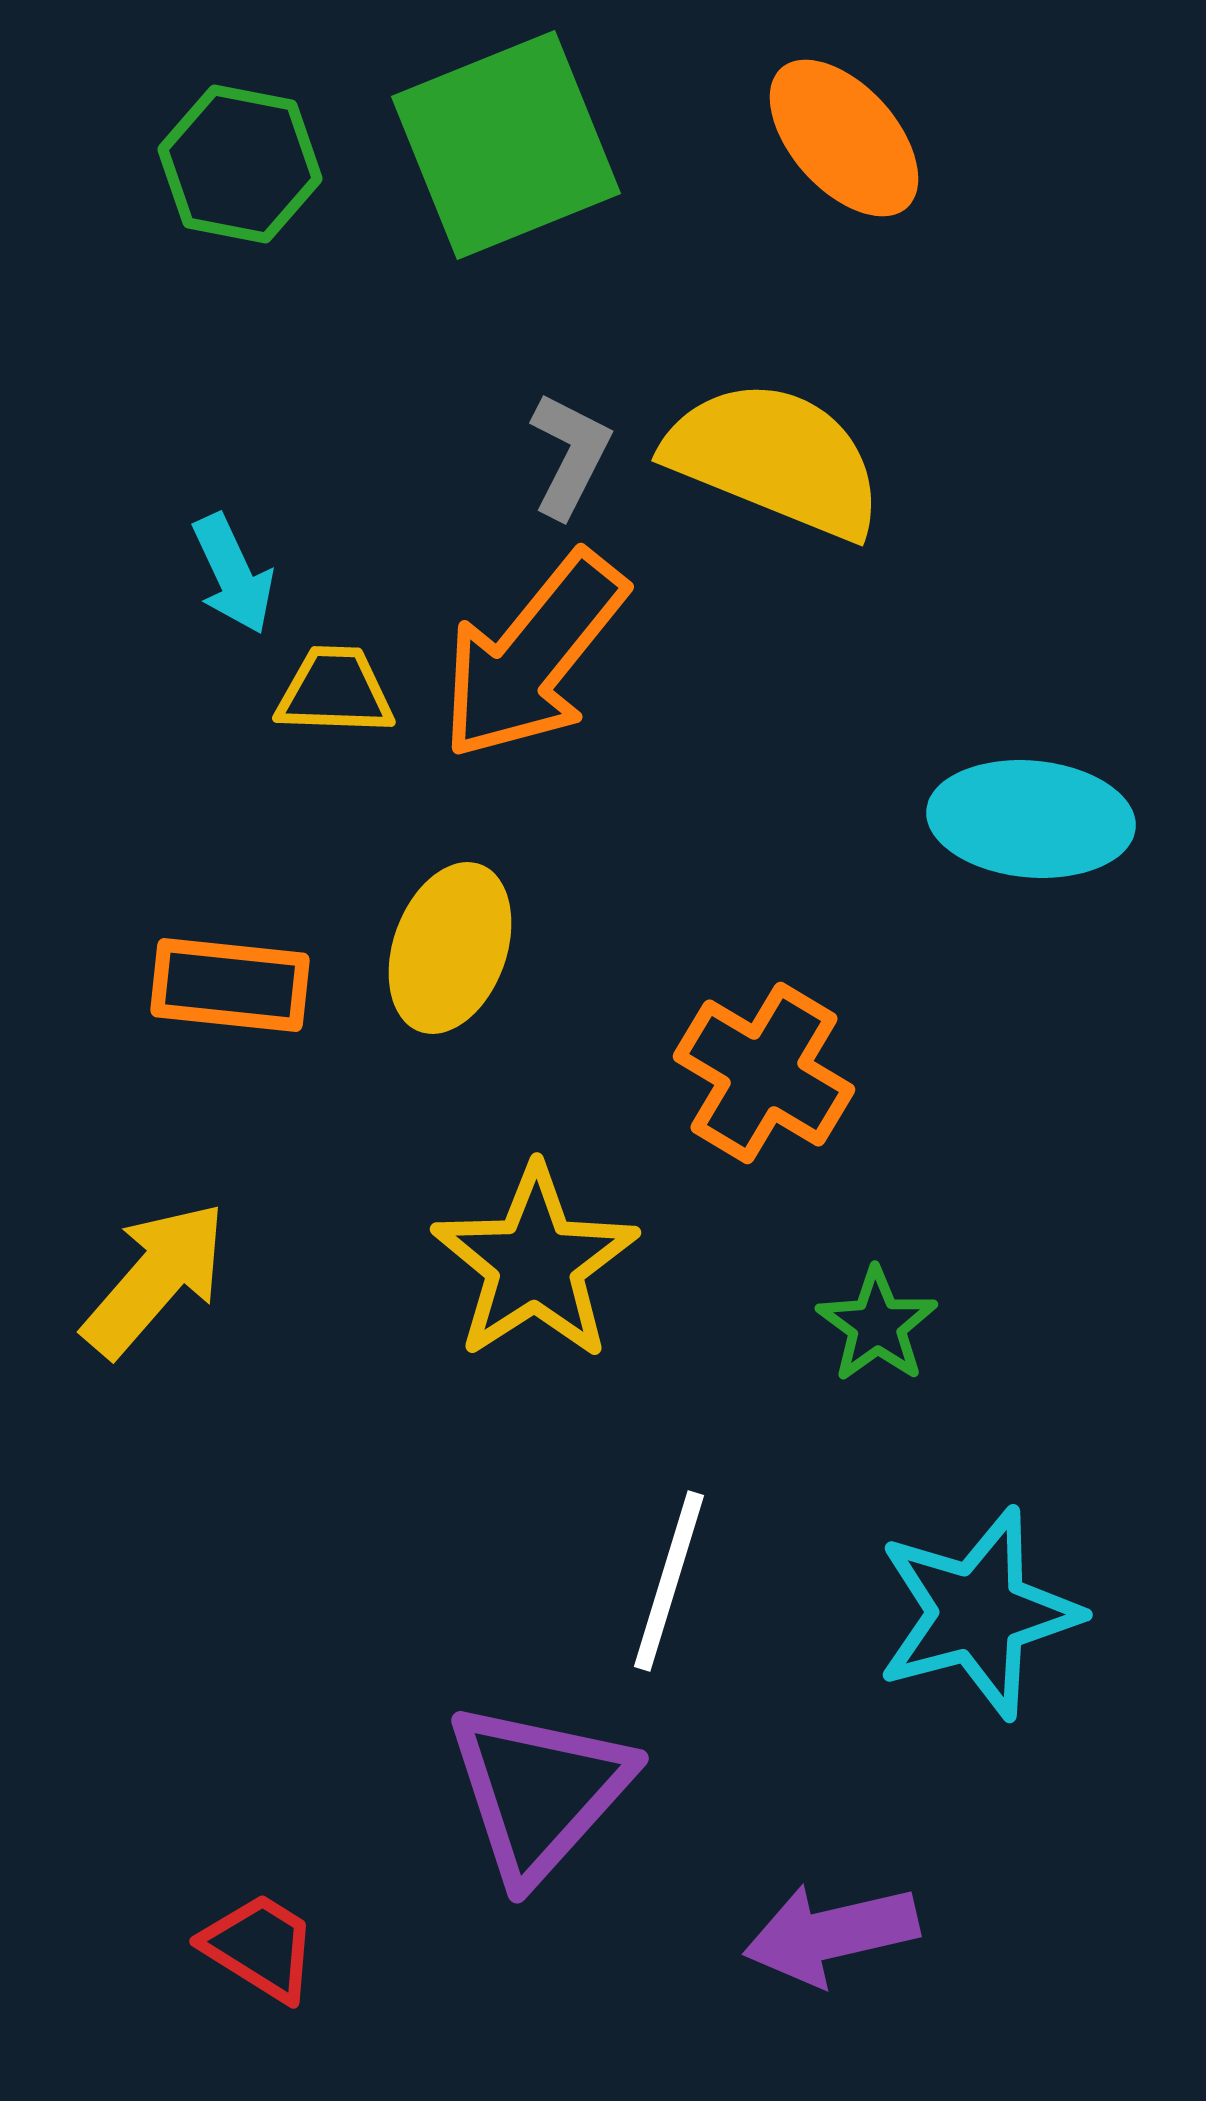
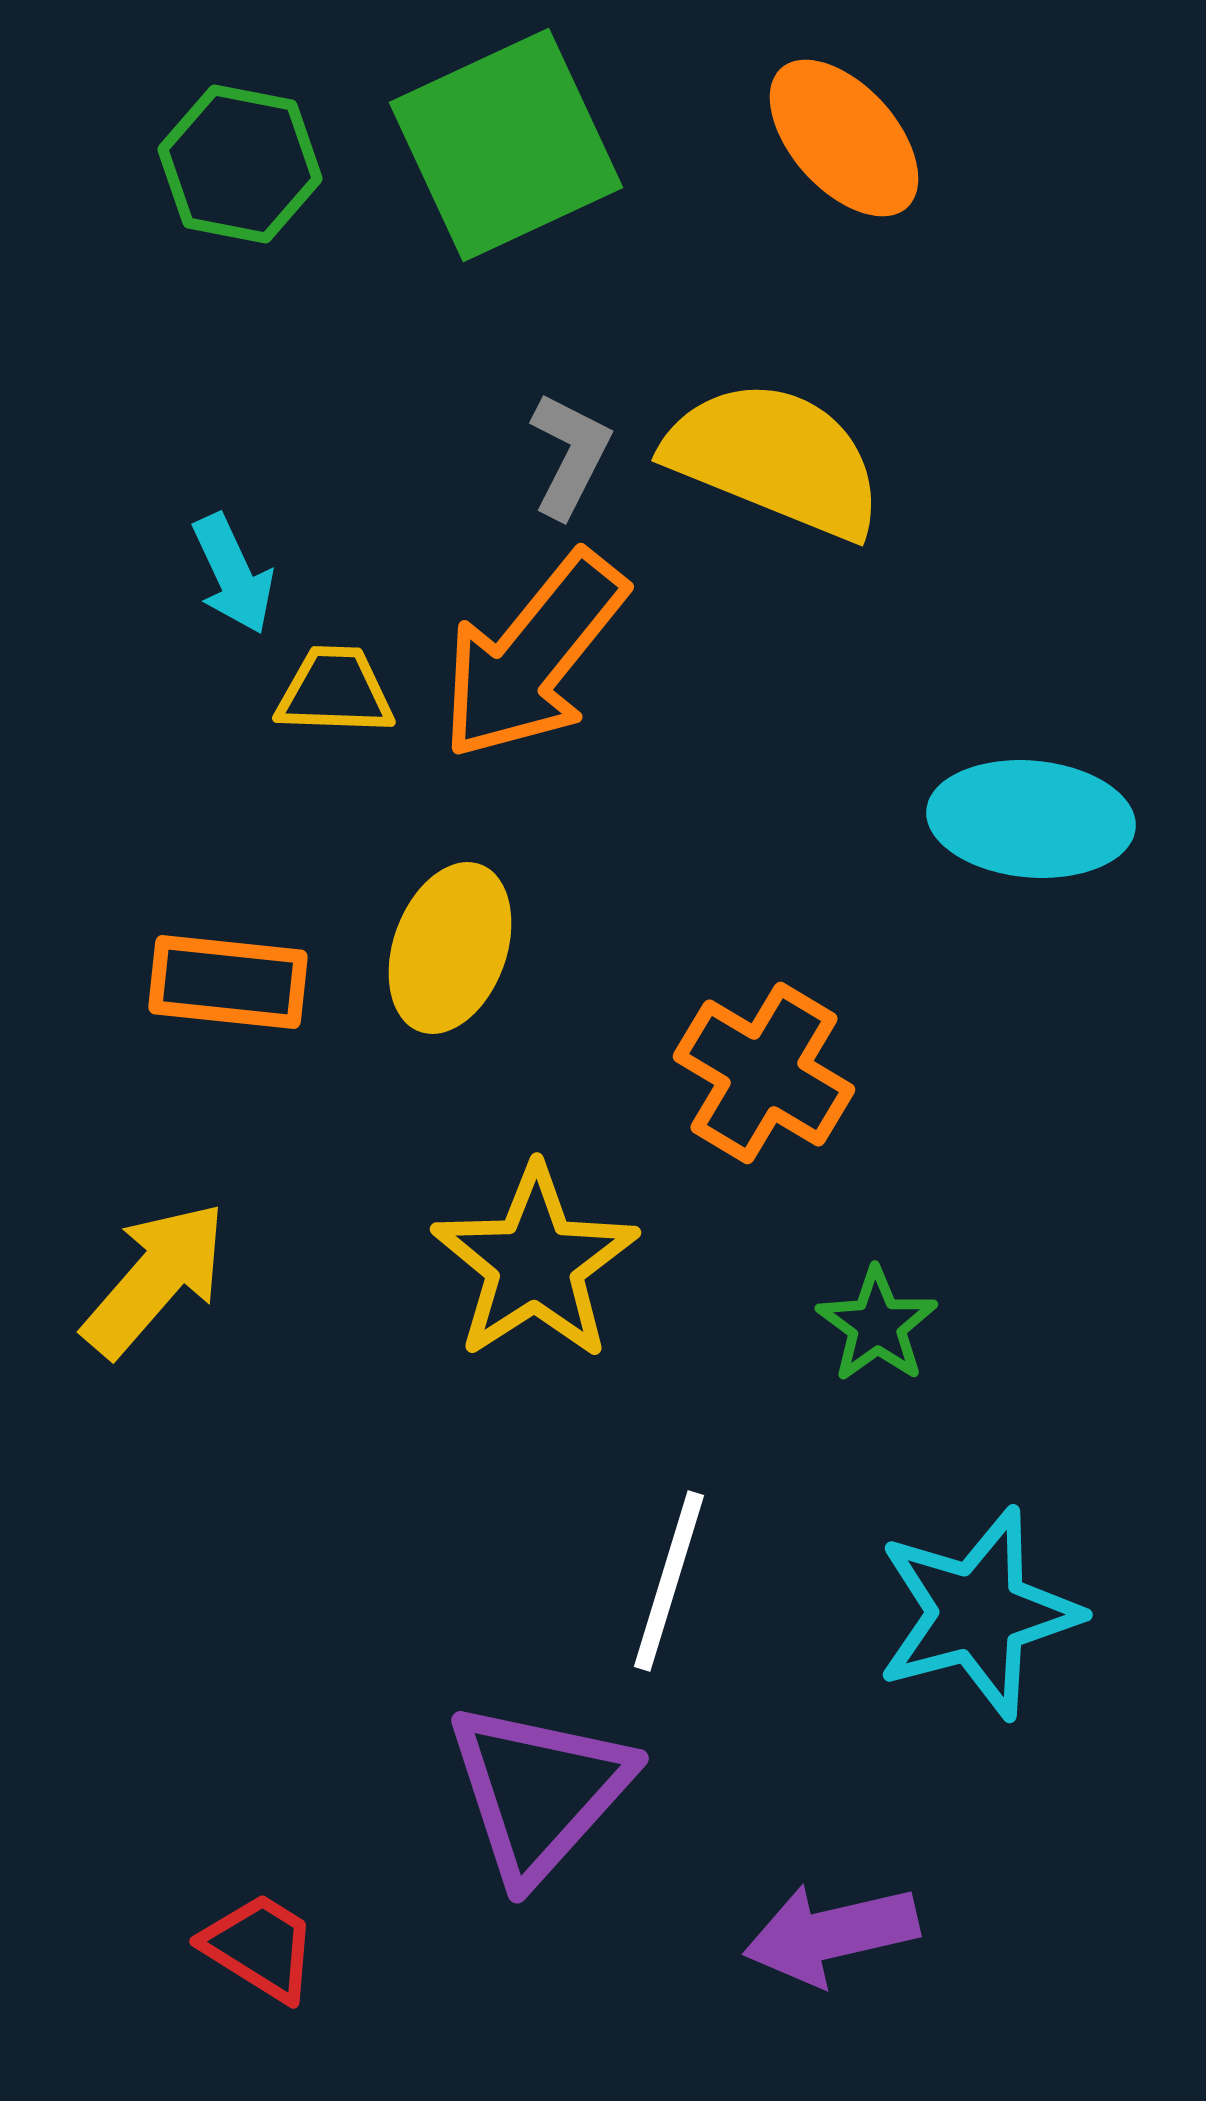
green square: rotated 3 degrees counterclockwise
orange rectangle: moved 2 px left, 3 px up
